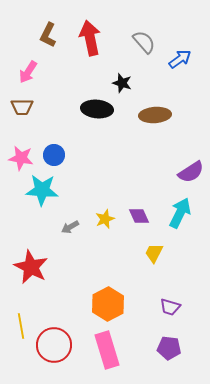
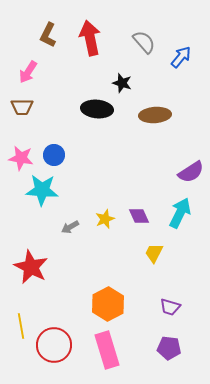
blue arrow: moved 1 px right, 2 px up; rotated 15 degrees counterclockwise
